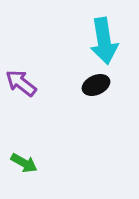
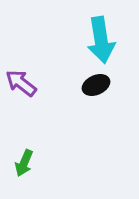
cyan arrow: moved 3 px left, 1 px up
green arrow: rotated 84 degrees clockwise
